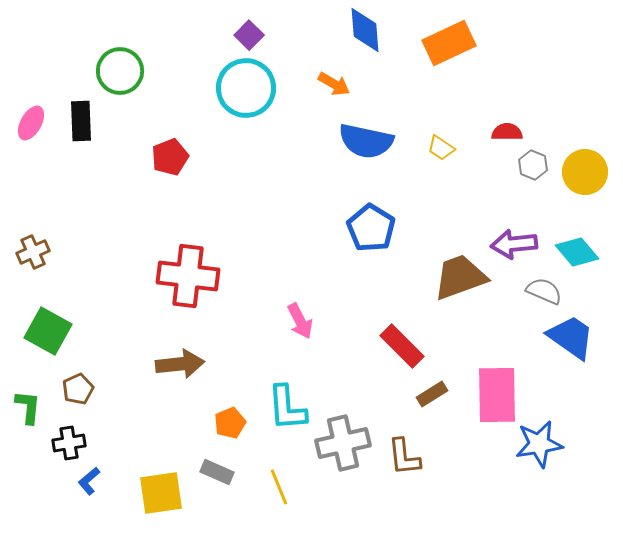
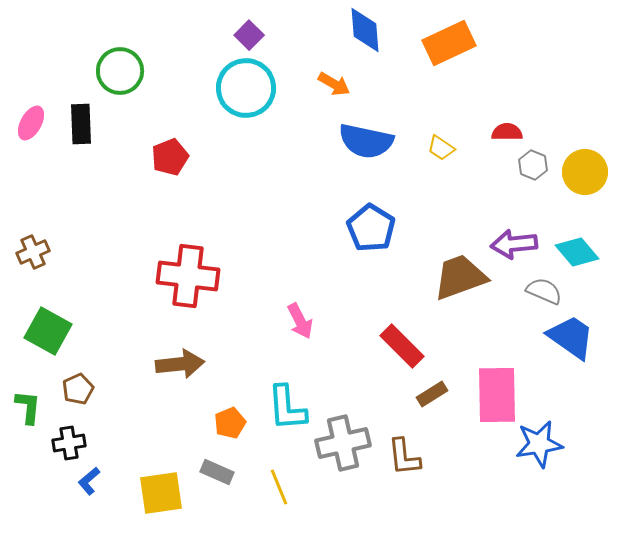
black rectangle: moved 3 px down
